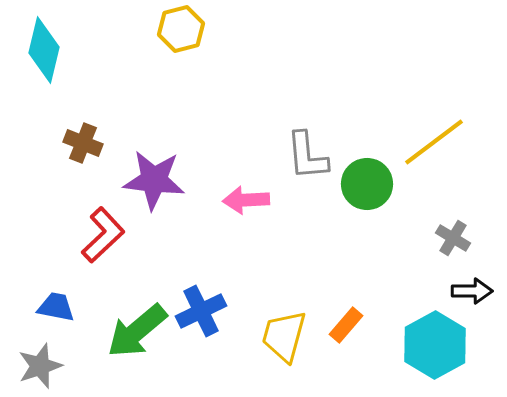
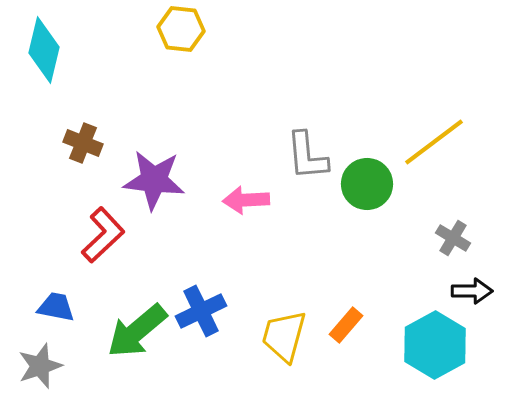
yellow hexagon: rotated 21 degrees clockwise
